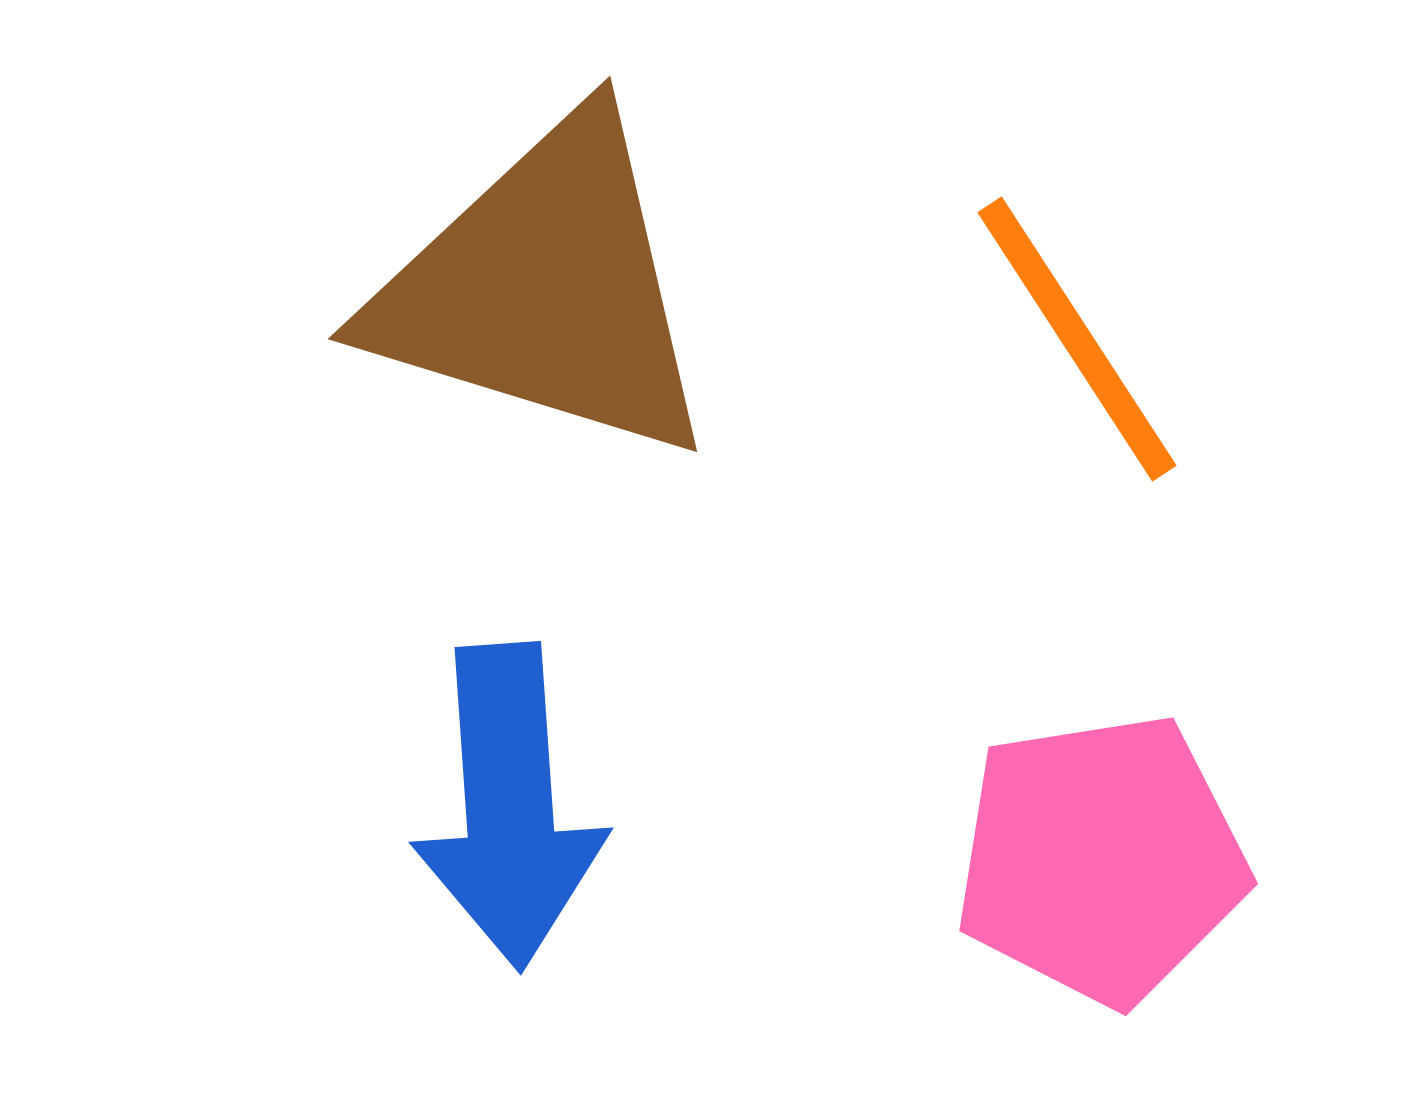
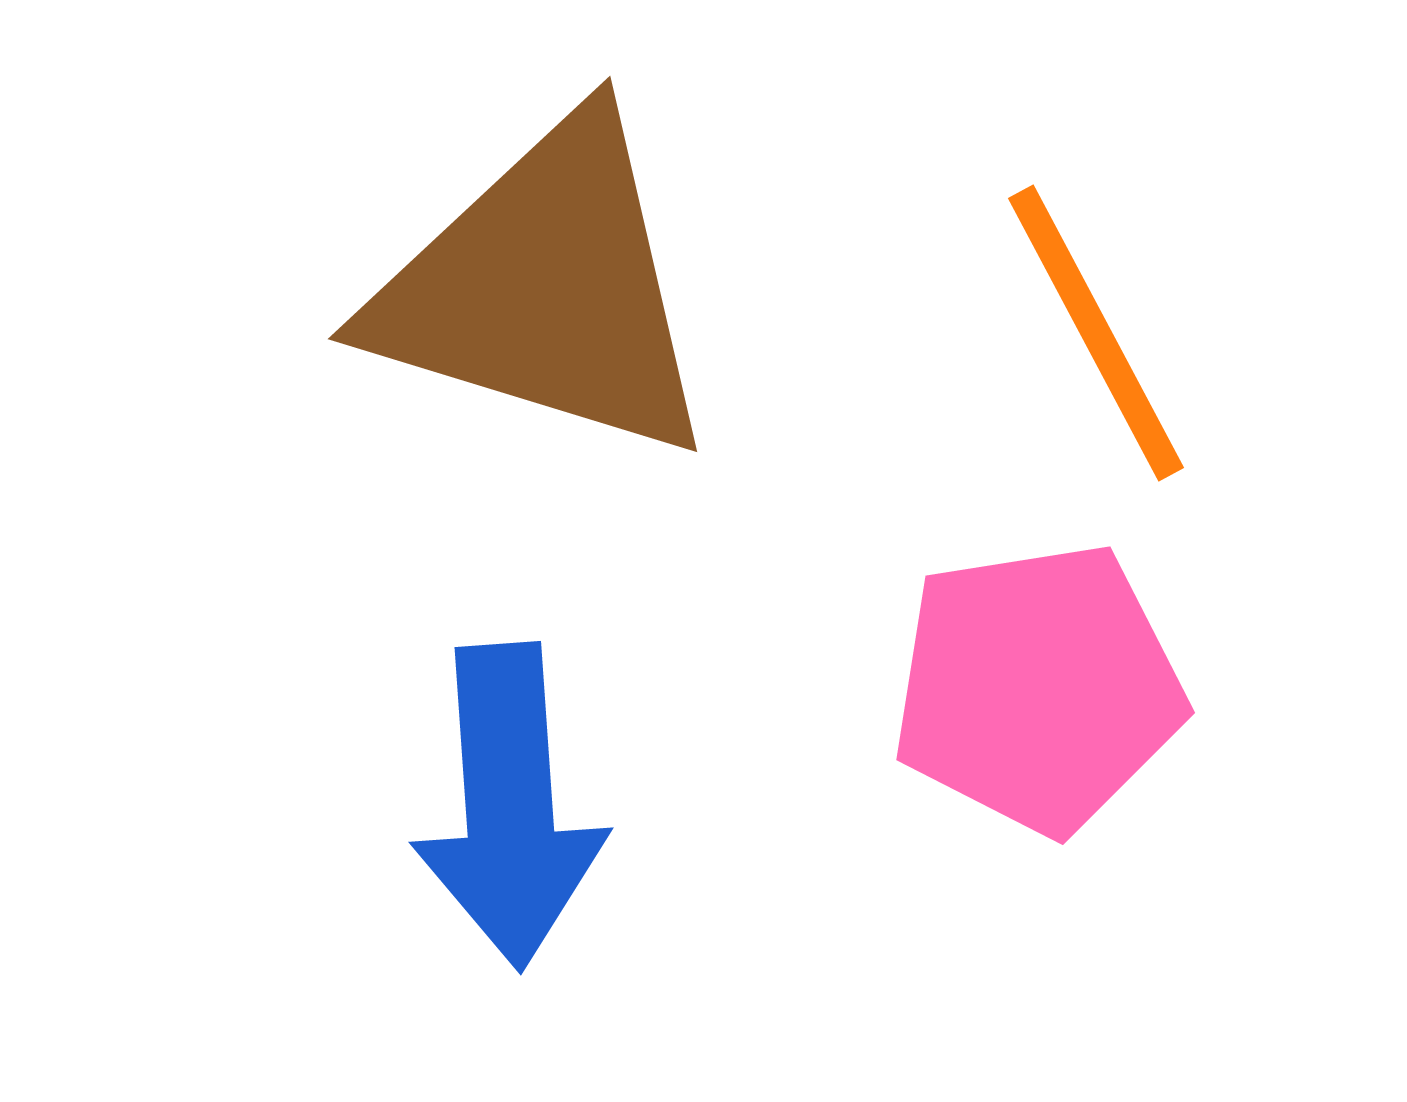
orange line: moved 19 px right, 6 px up; rotated 5 degrees clockwise
pink pentagon: moved 63 px left, 171 px up
